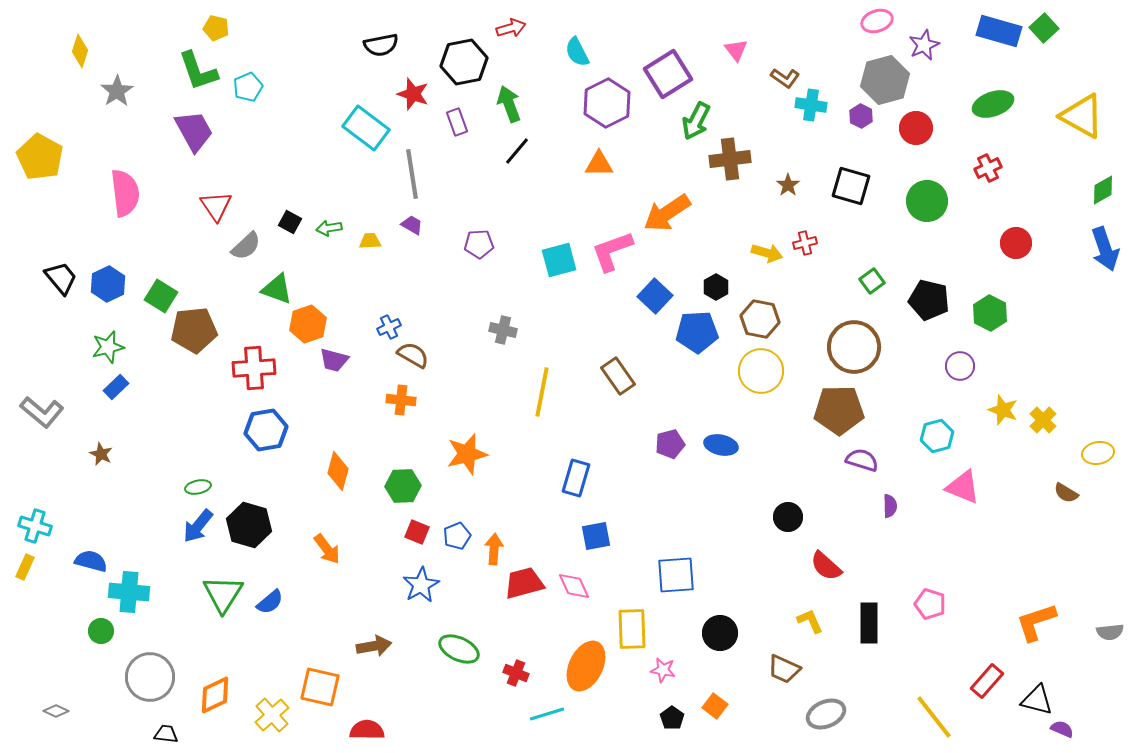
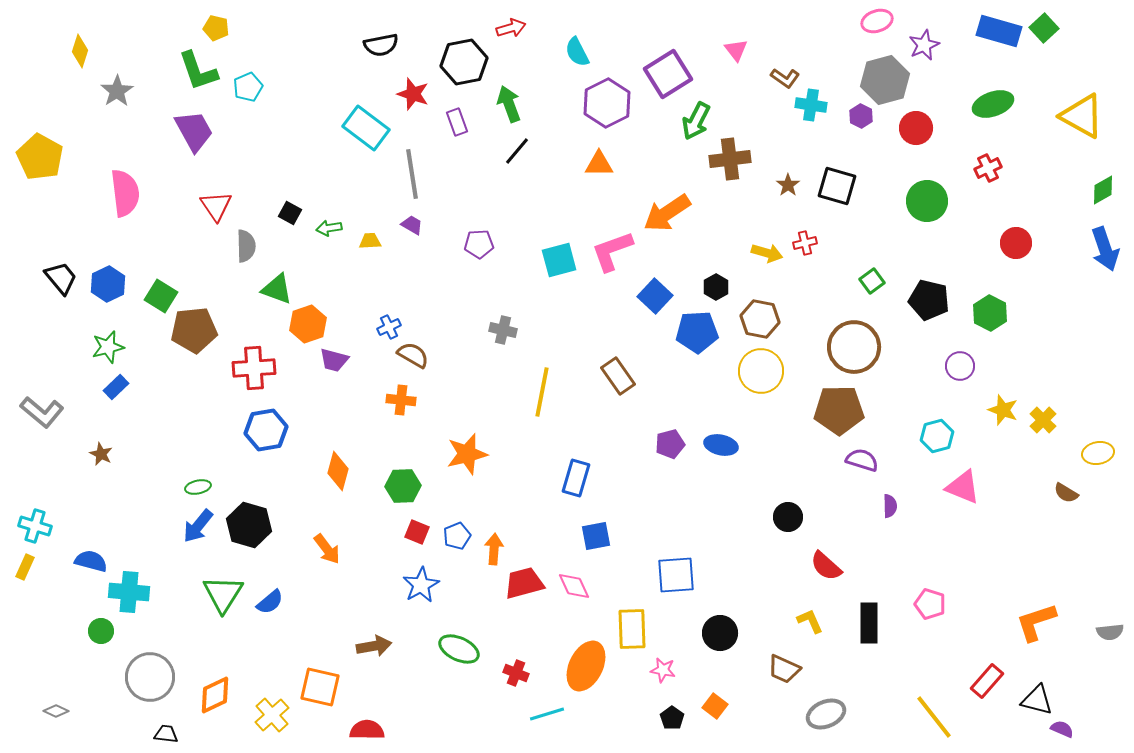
black square at (851, 186): moved 14 px left
black square at (290, 222): moved 9 px up
gray semicircle at (246, 246): rotated 48 degrees counterclockwise
